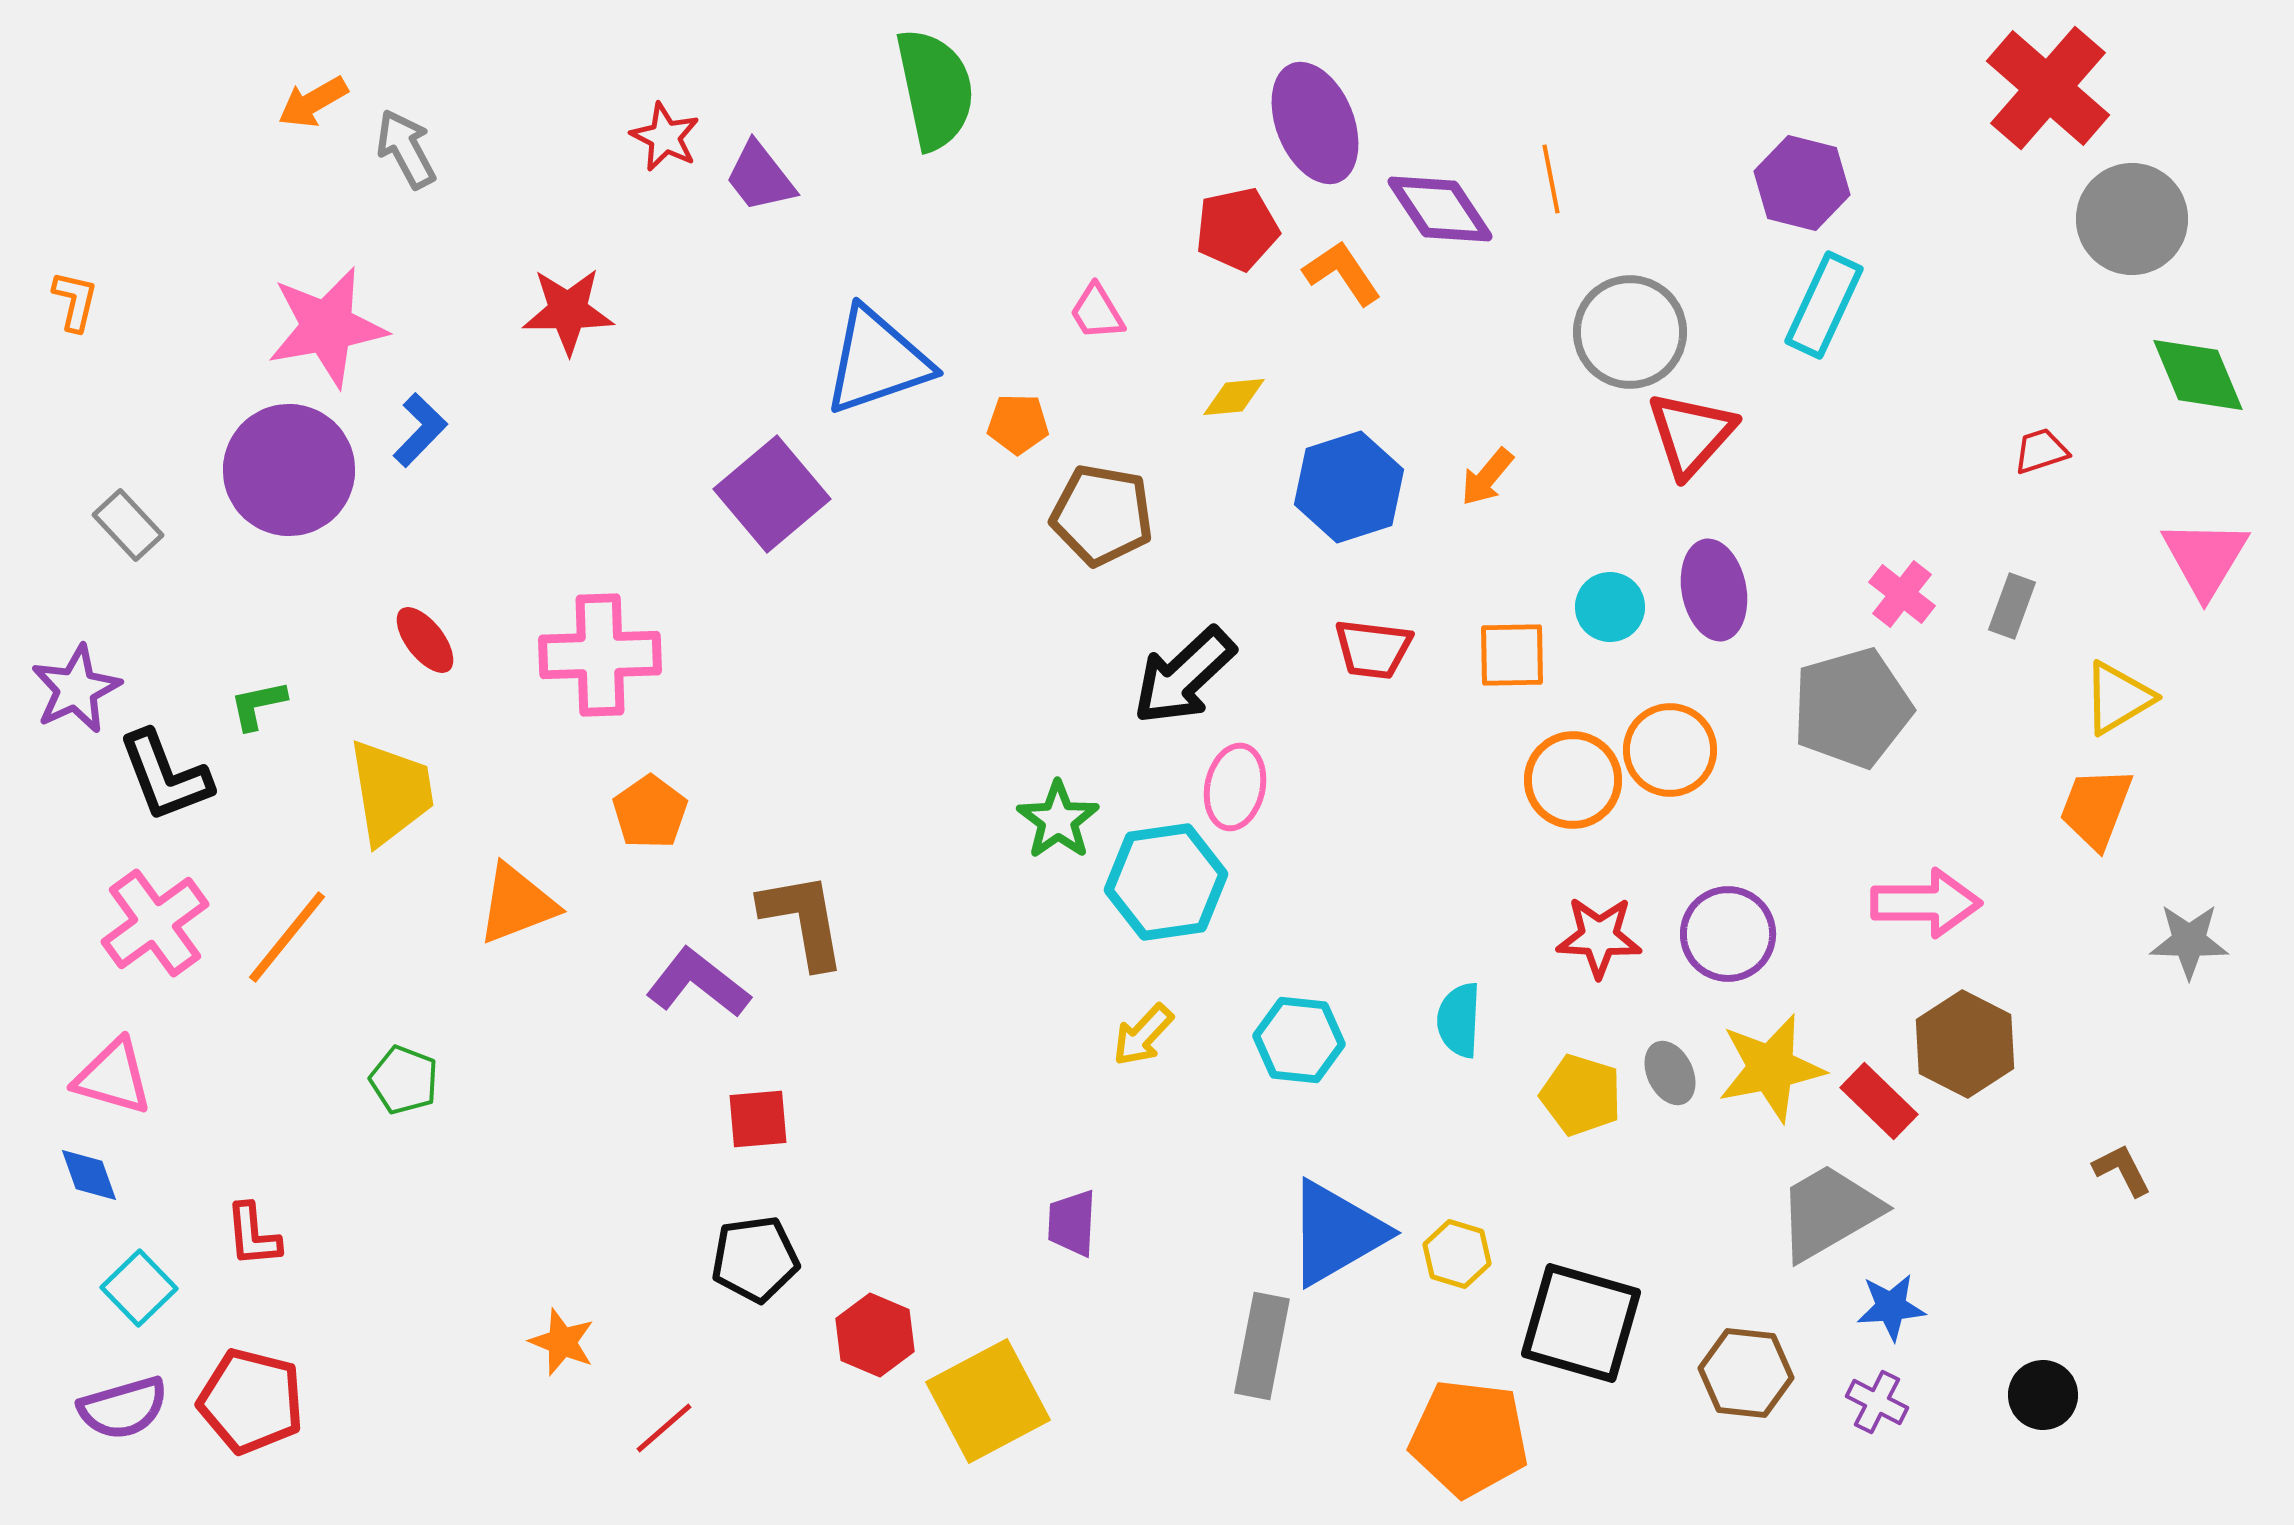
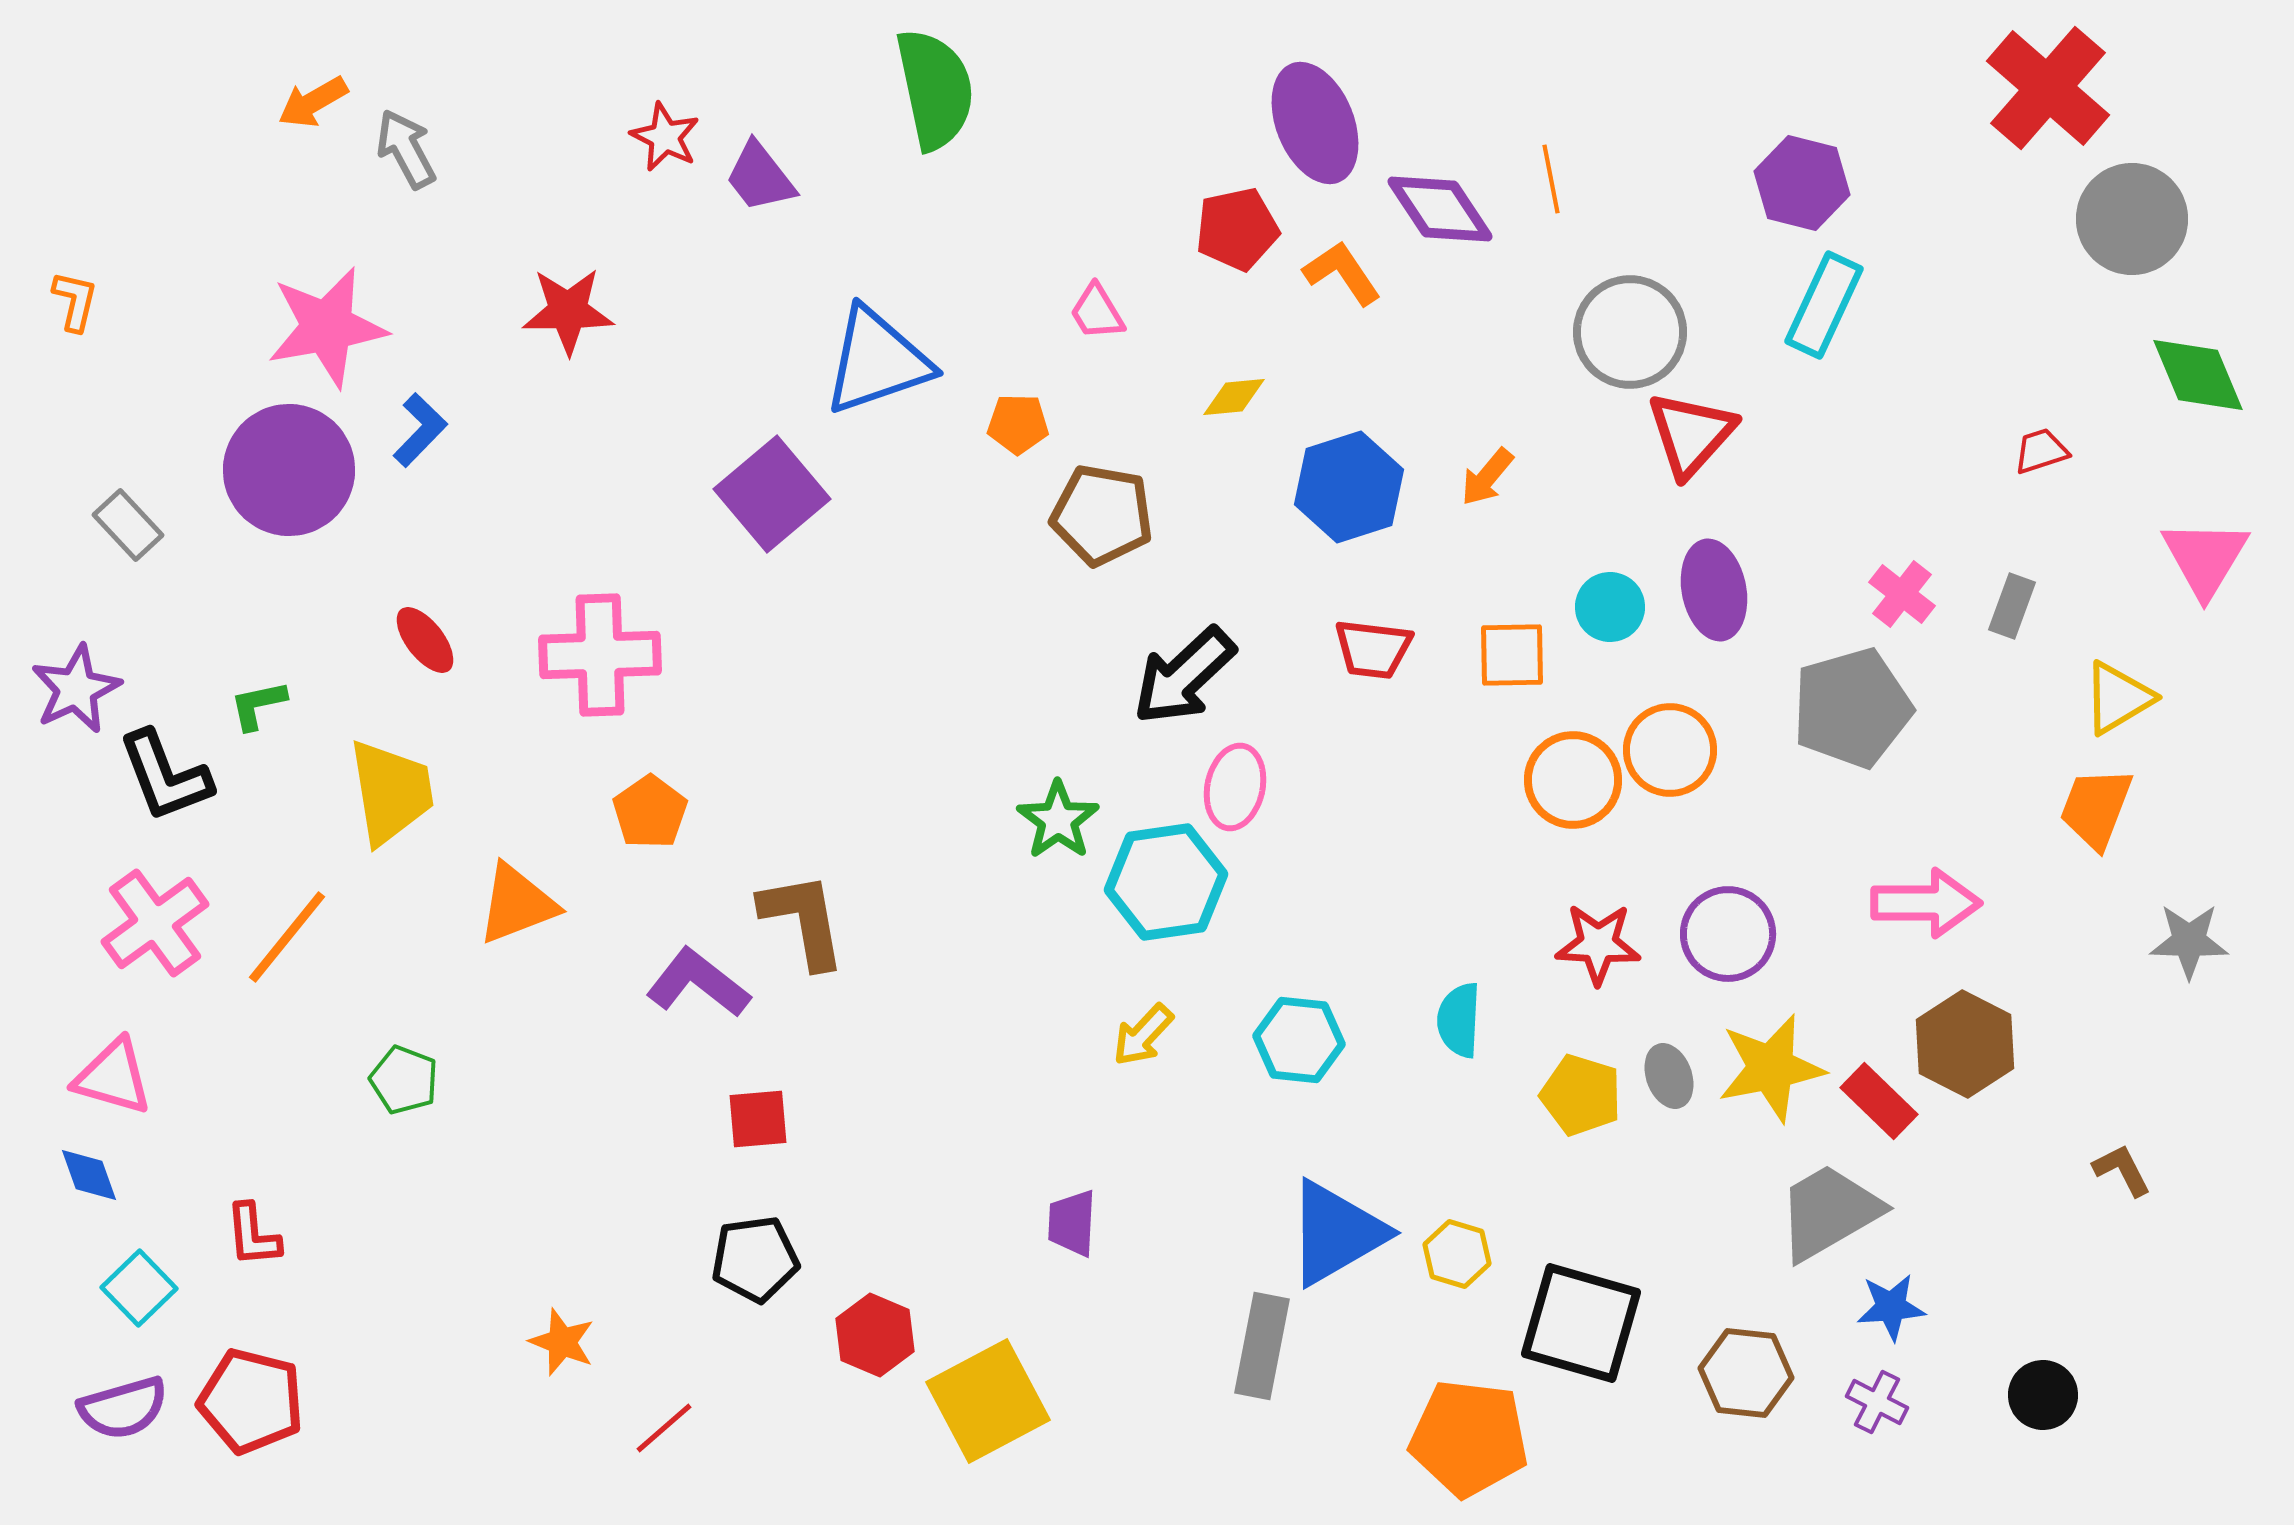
red star at (1599, 937): moved 1 px left, 7 px down
gray ellipse at (1670, 1073): moved 1 px left, 3 px down; rotated 6 degrees clockwise
